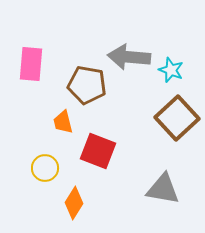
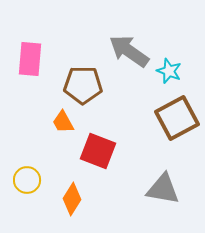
gray arrow: moved 6 px up; rotated 30 degrees clockwise
pink rectangle: moved 1 px left, 5 px up
cyan star: moved 2 px left, 1 px down
brown pentagon: moved 4 px left; rotated 9 degrees counterclockwise
brown square: rotated 15 degrees clockwise
orange trapezoid: rotated 15 degrees counterclockwise
yellow circle: moved 18 px left, 12 px down
orange diamond: moved 2 px left, 4 px up
